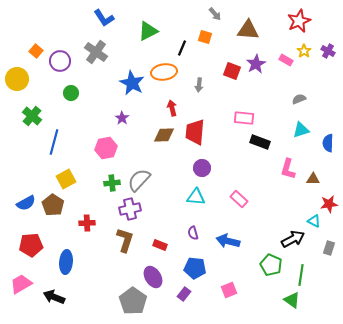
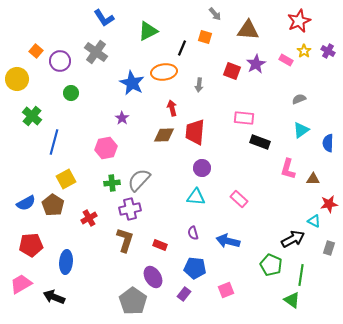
cyan triangle at (301, 130): rotated 18 degrees counterclockwise
red cross at (87, 223): moved 2 px right, 5 px up; rotated 28 degrees counterclockwise
pink square at (229, 290): moved 3 px left
